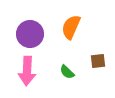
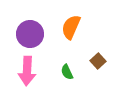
brown square: rotated 35 degrees counterclockwise
green semicircle: rotated 21 degrees clockwise
